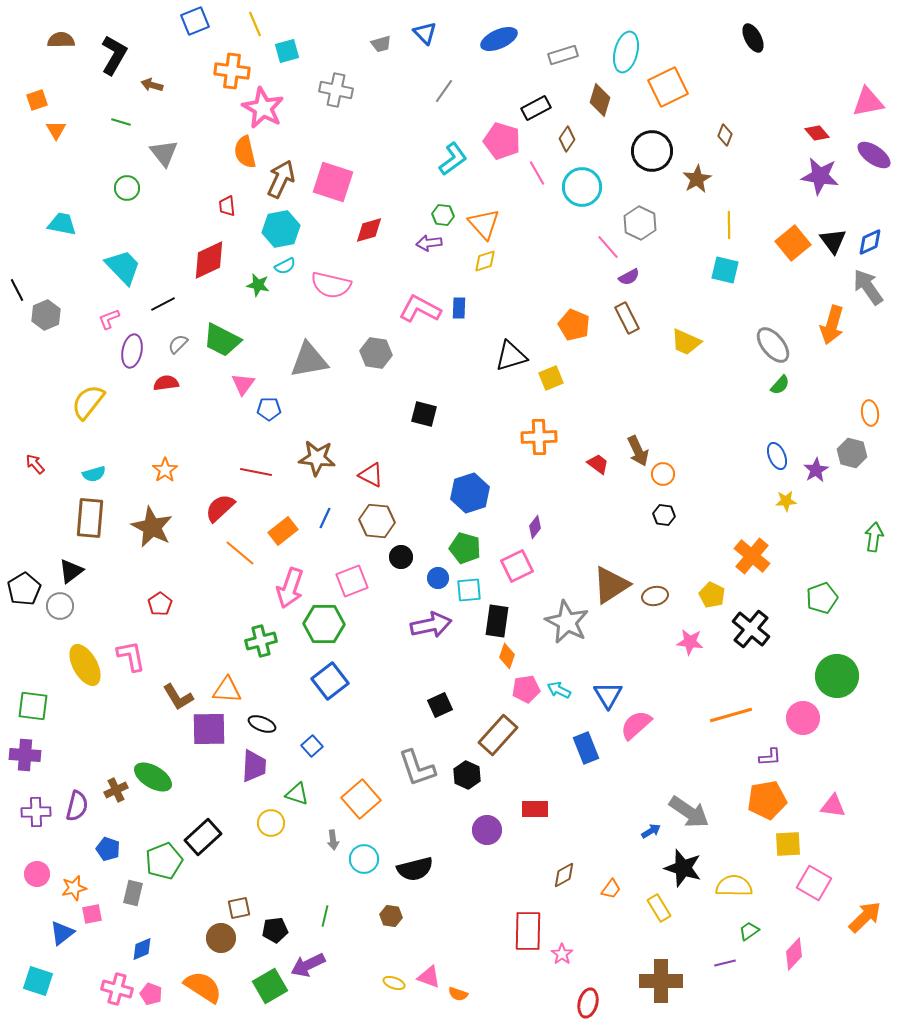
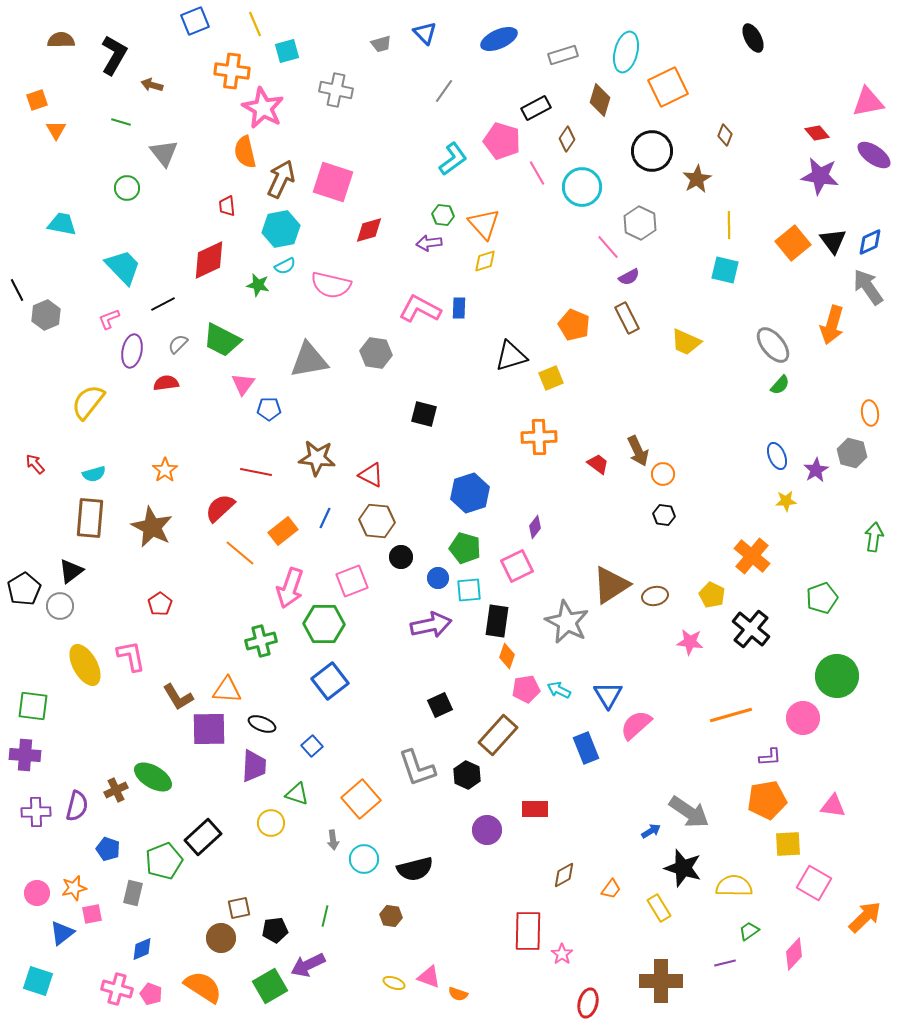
pink circle at (37, 874): moved 19 px down
